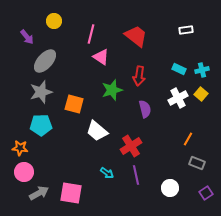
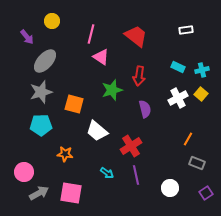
yellow circle: moved 2 px left
cyan rectangle: moved 1 px left, 2 px up
orange star: moved 45 px right, 6 px down
